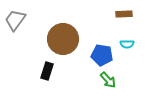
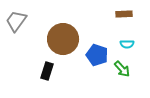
gray trapezoid: moved 1 px right, 1 px down
blue pentagon: moved 5 px left; rotated 10 degrees clockwise
green arrow: moved 14 px right, 11 px up
